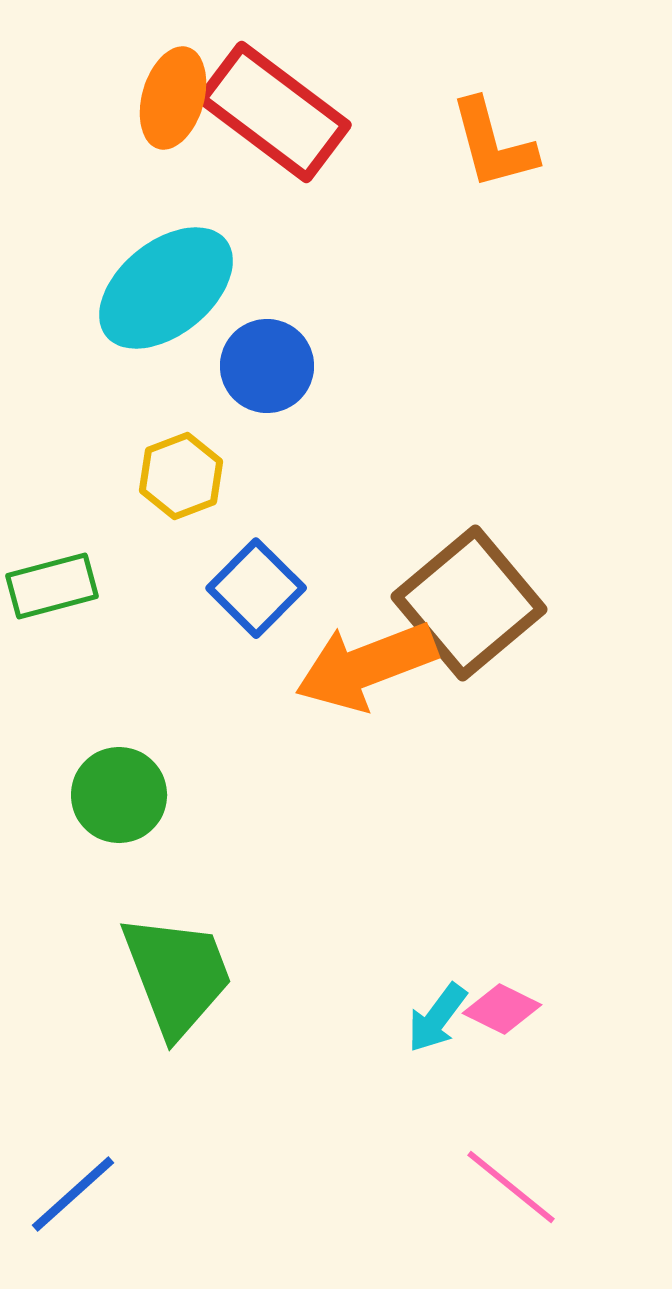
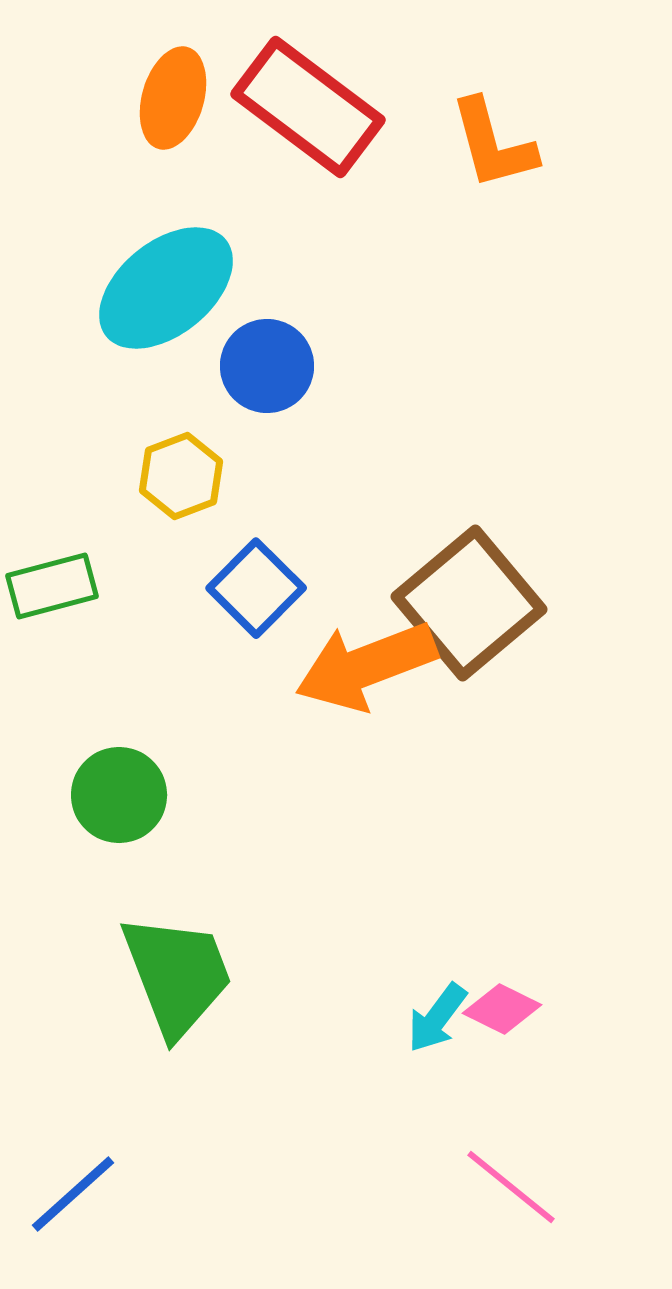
red rectangle: moved 34 px right, 5 px up
